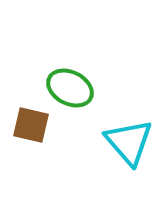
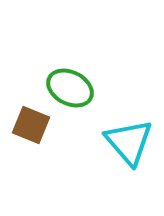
brown square: rotated 9 degrees clockwise
